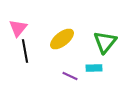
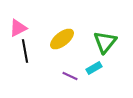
pink triangle: rotated 24 degrees clockwise
cyan rectangle: rotated 28 degrees counterclockwise
